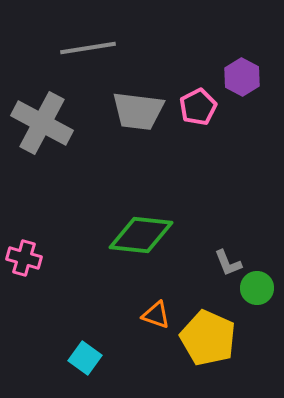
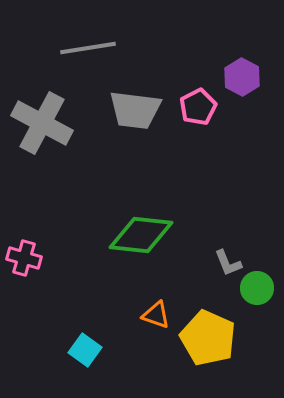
gray trapezoid: moved 3 px left, 1 px up
cyan square: moved 8 px up
